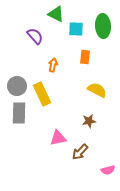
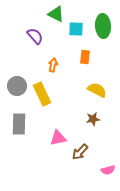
gray rectangle: moved 11 px down
brown star: moved 4 px right, 2 px up
